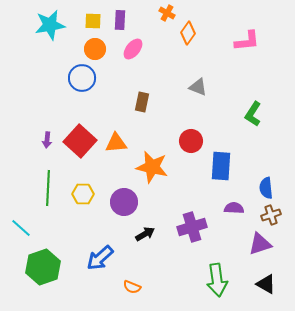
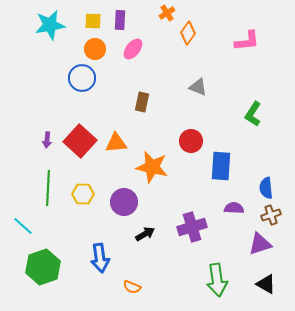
orange cross: rotated 28 degrees clockwise
cyan line: moved 2 px right, 2 px up
blue arrow: rotated 56 degrees counterclockwise
